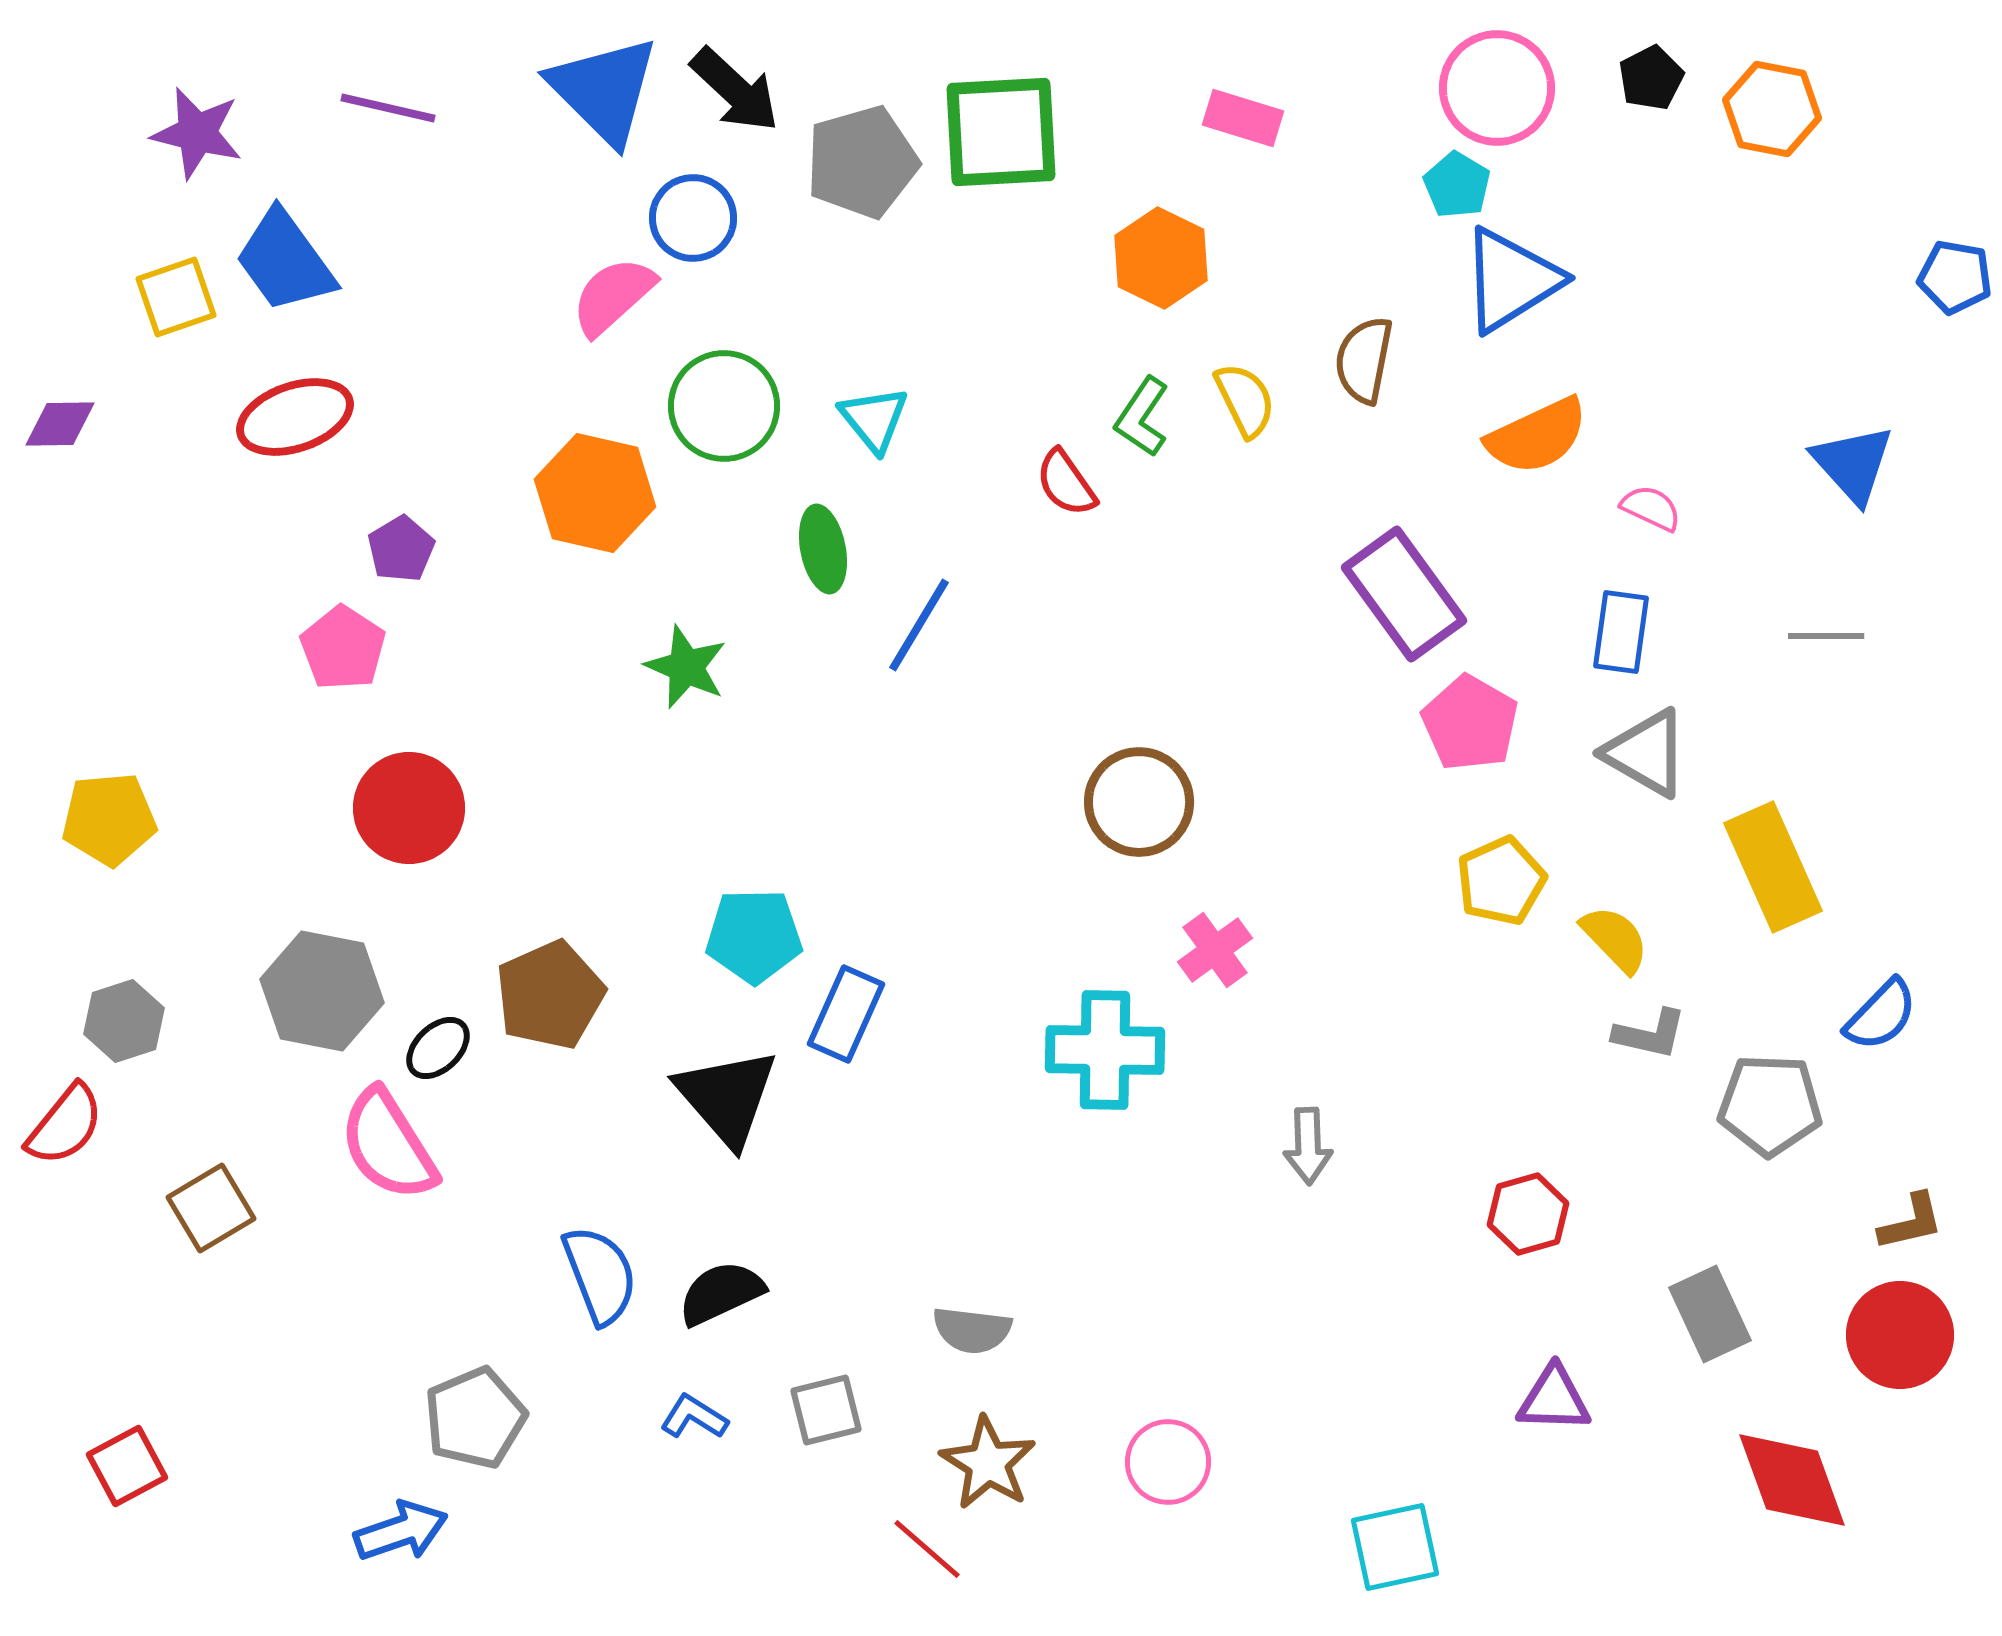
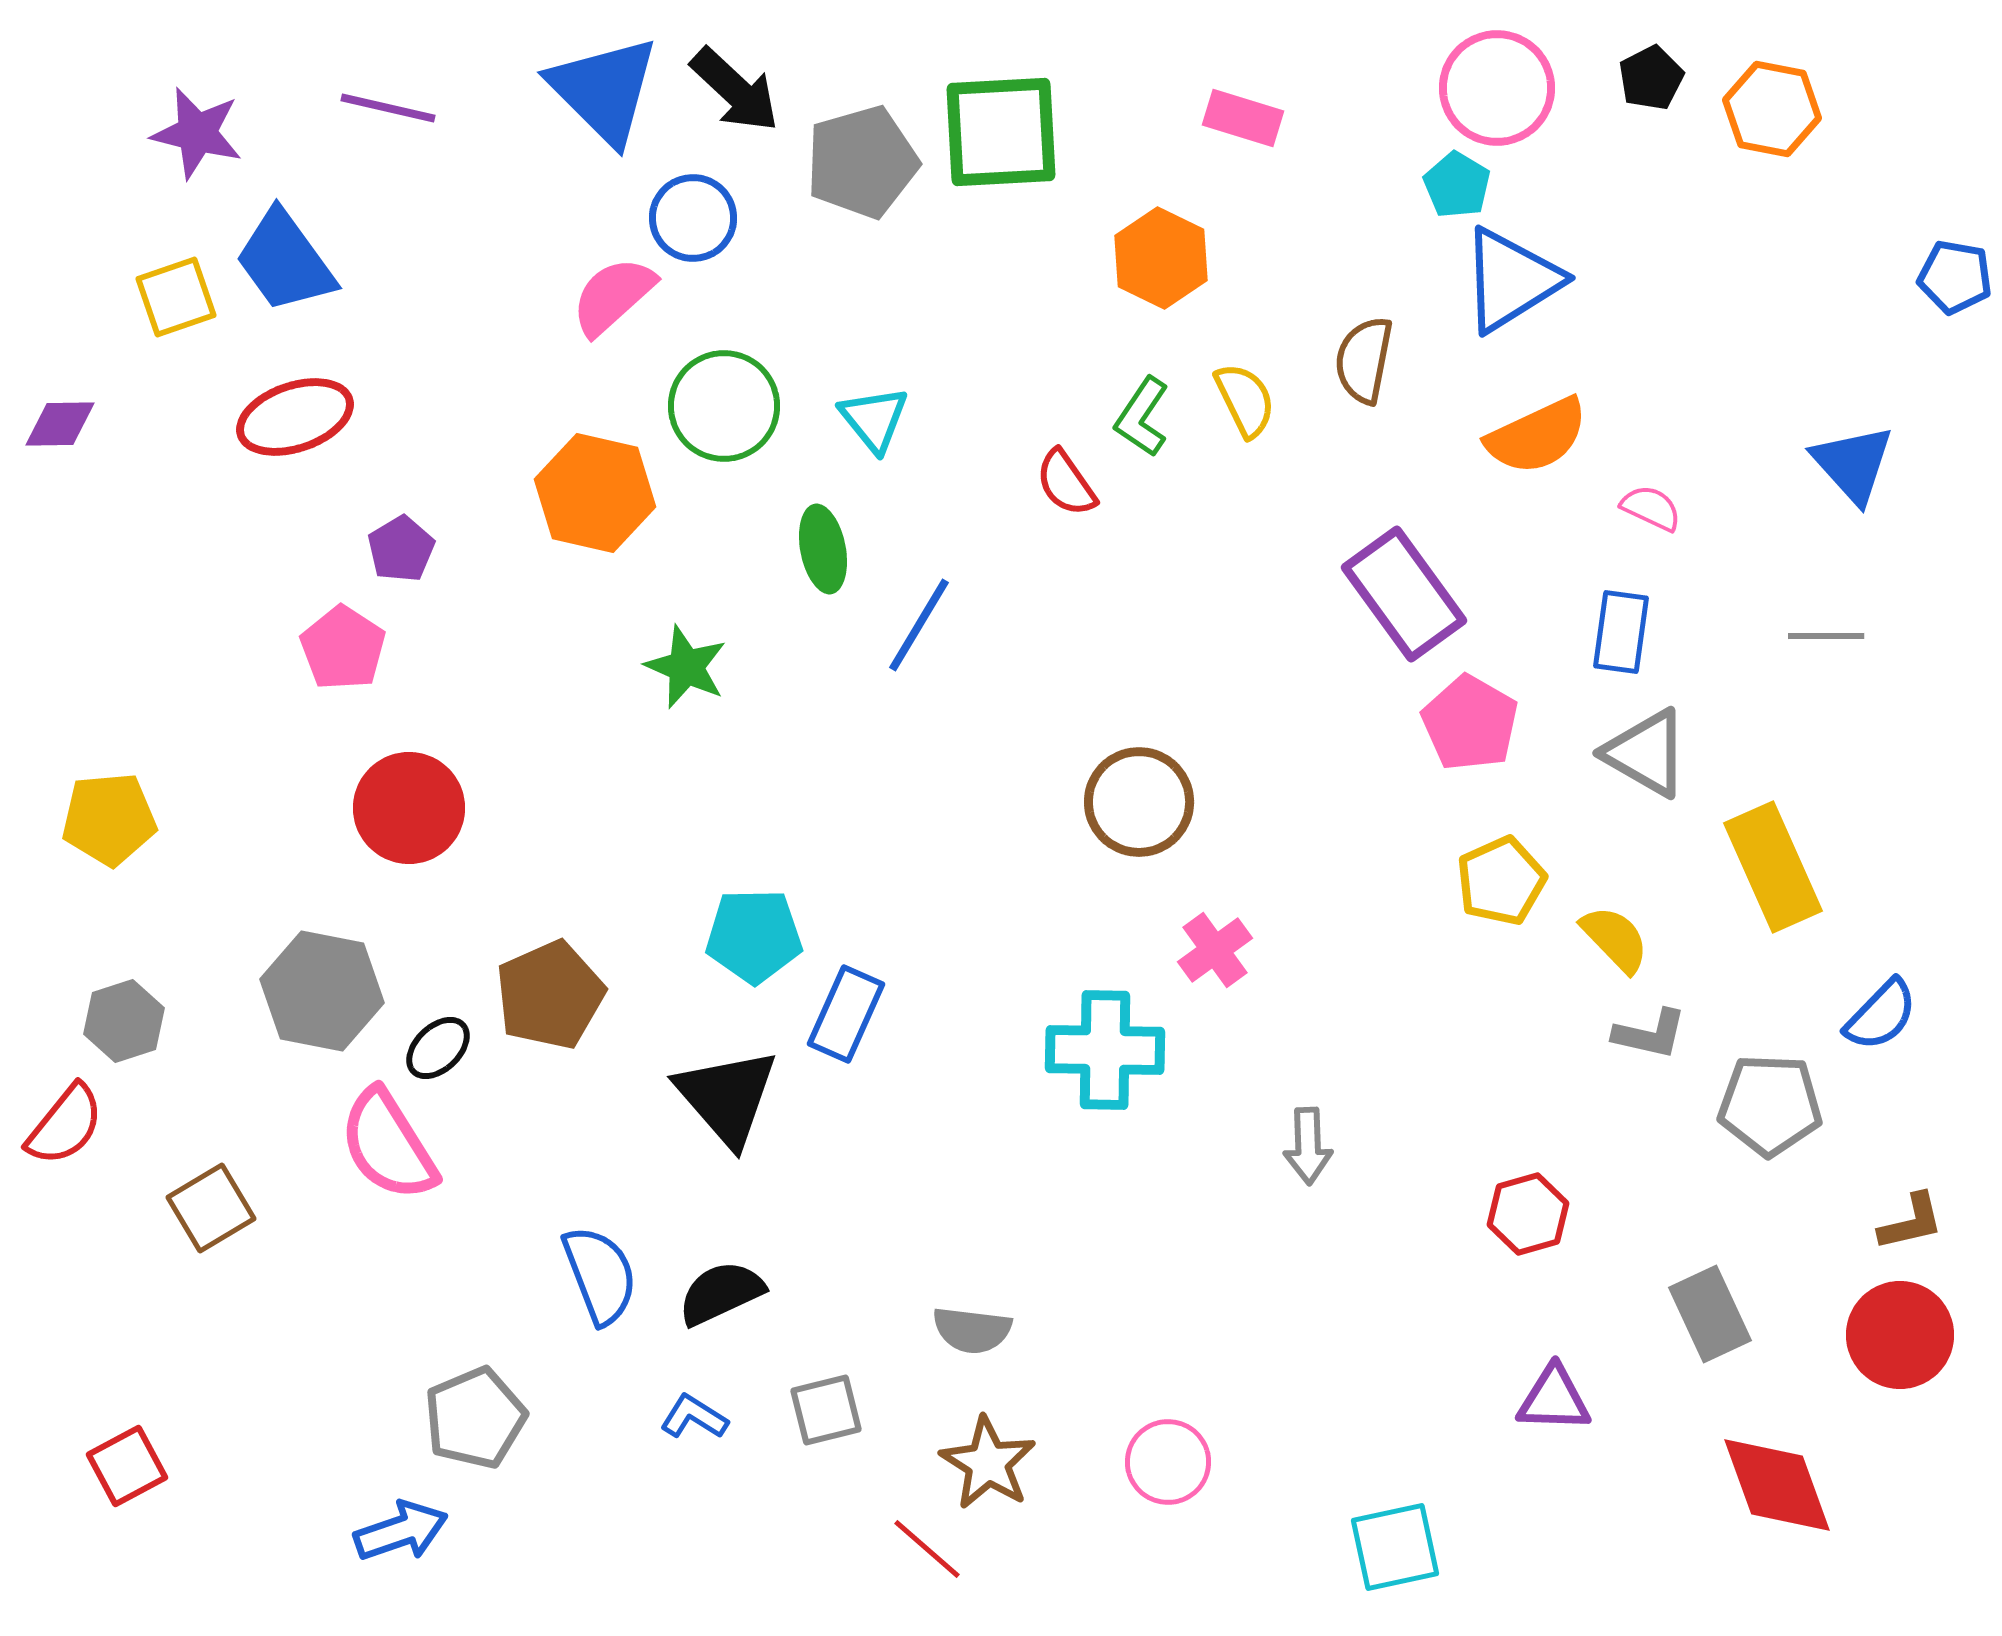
red diamond at (1792, 1480): moved 15 px left, 5 px down
